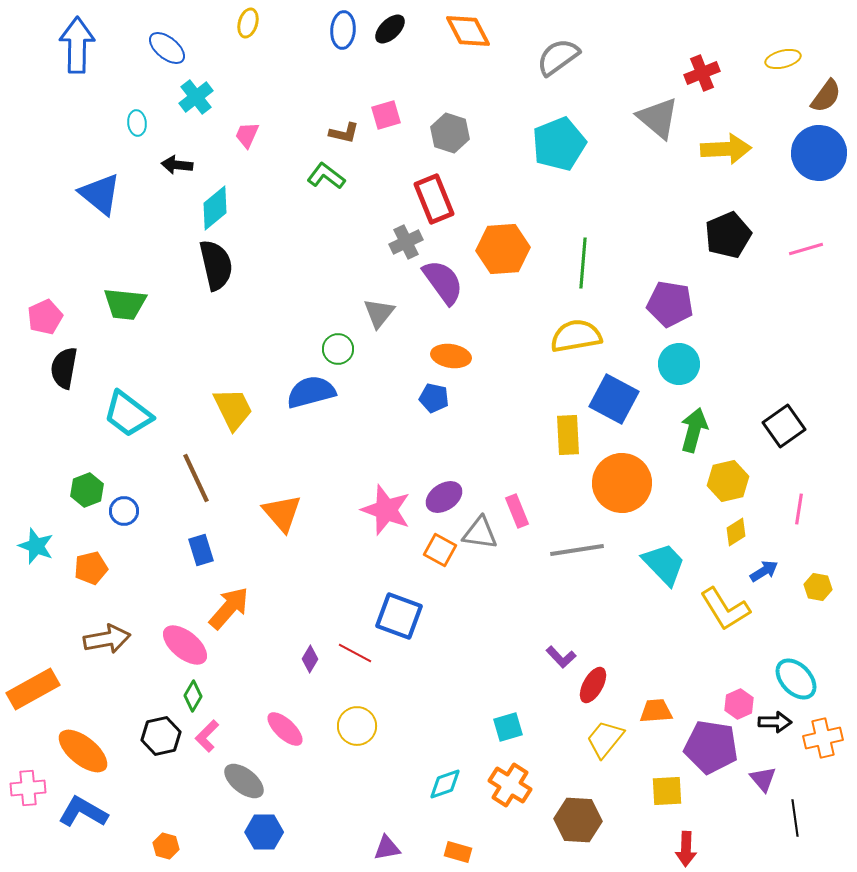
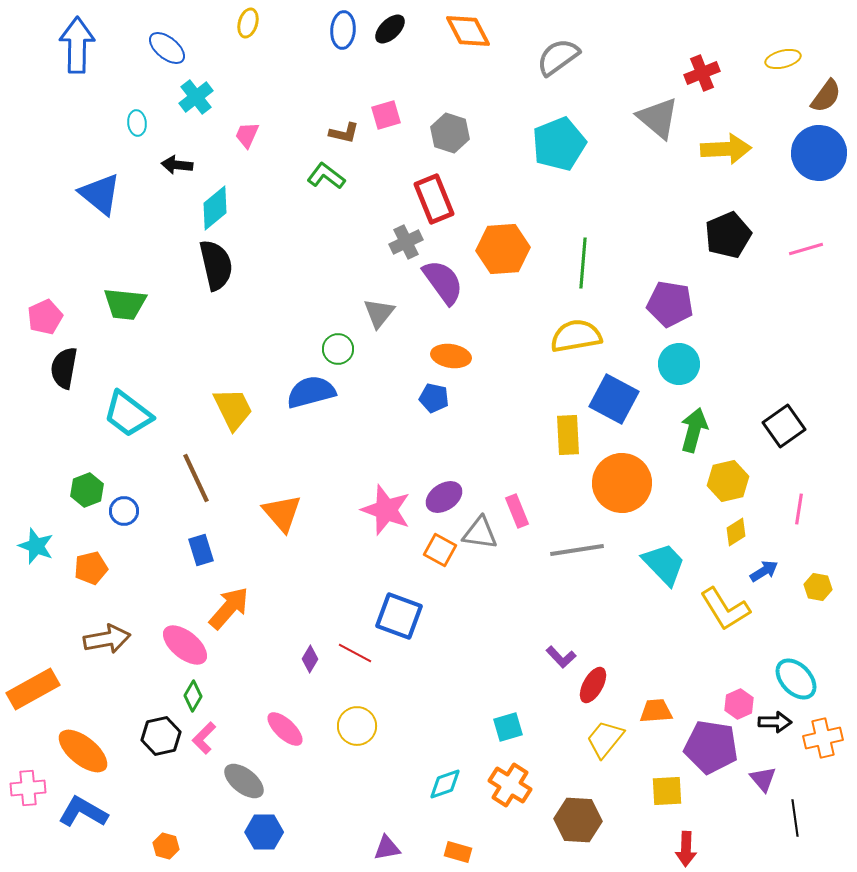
pink L-shape at (207, 736): moved 3 px left, 2 px down
